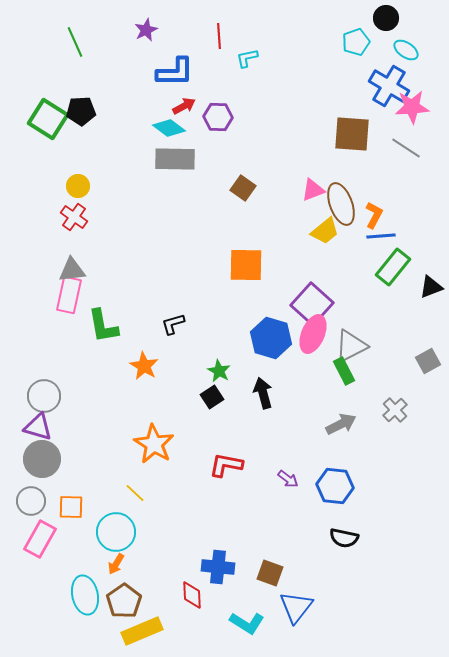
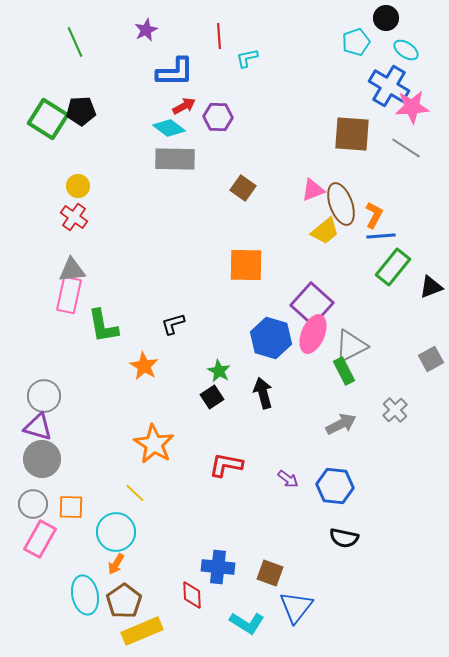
gray square at (428, 361): moved 3 px right, 2 px up
gray circle at (31, 501): moved 2 px right, 3 px down
